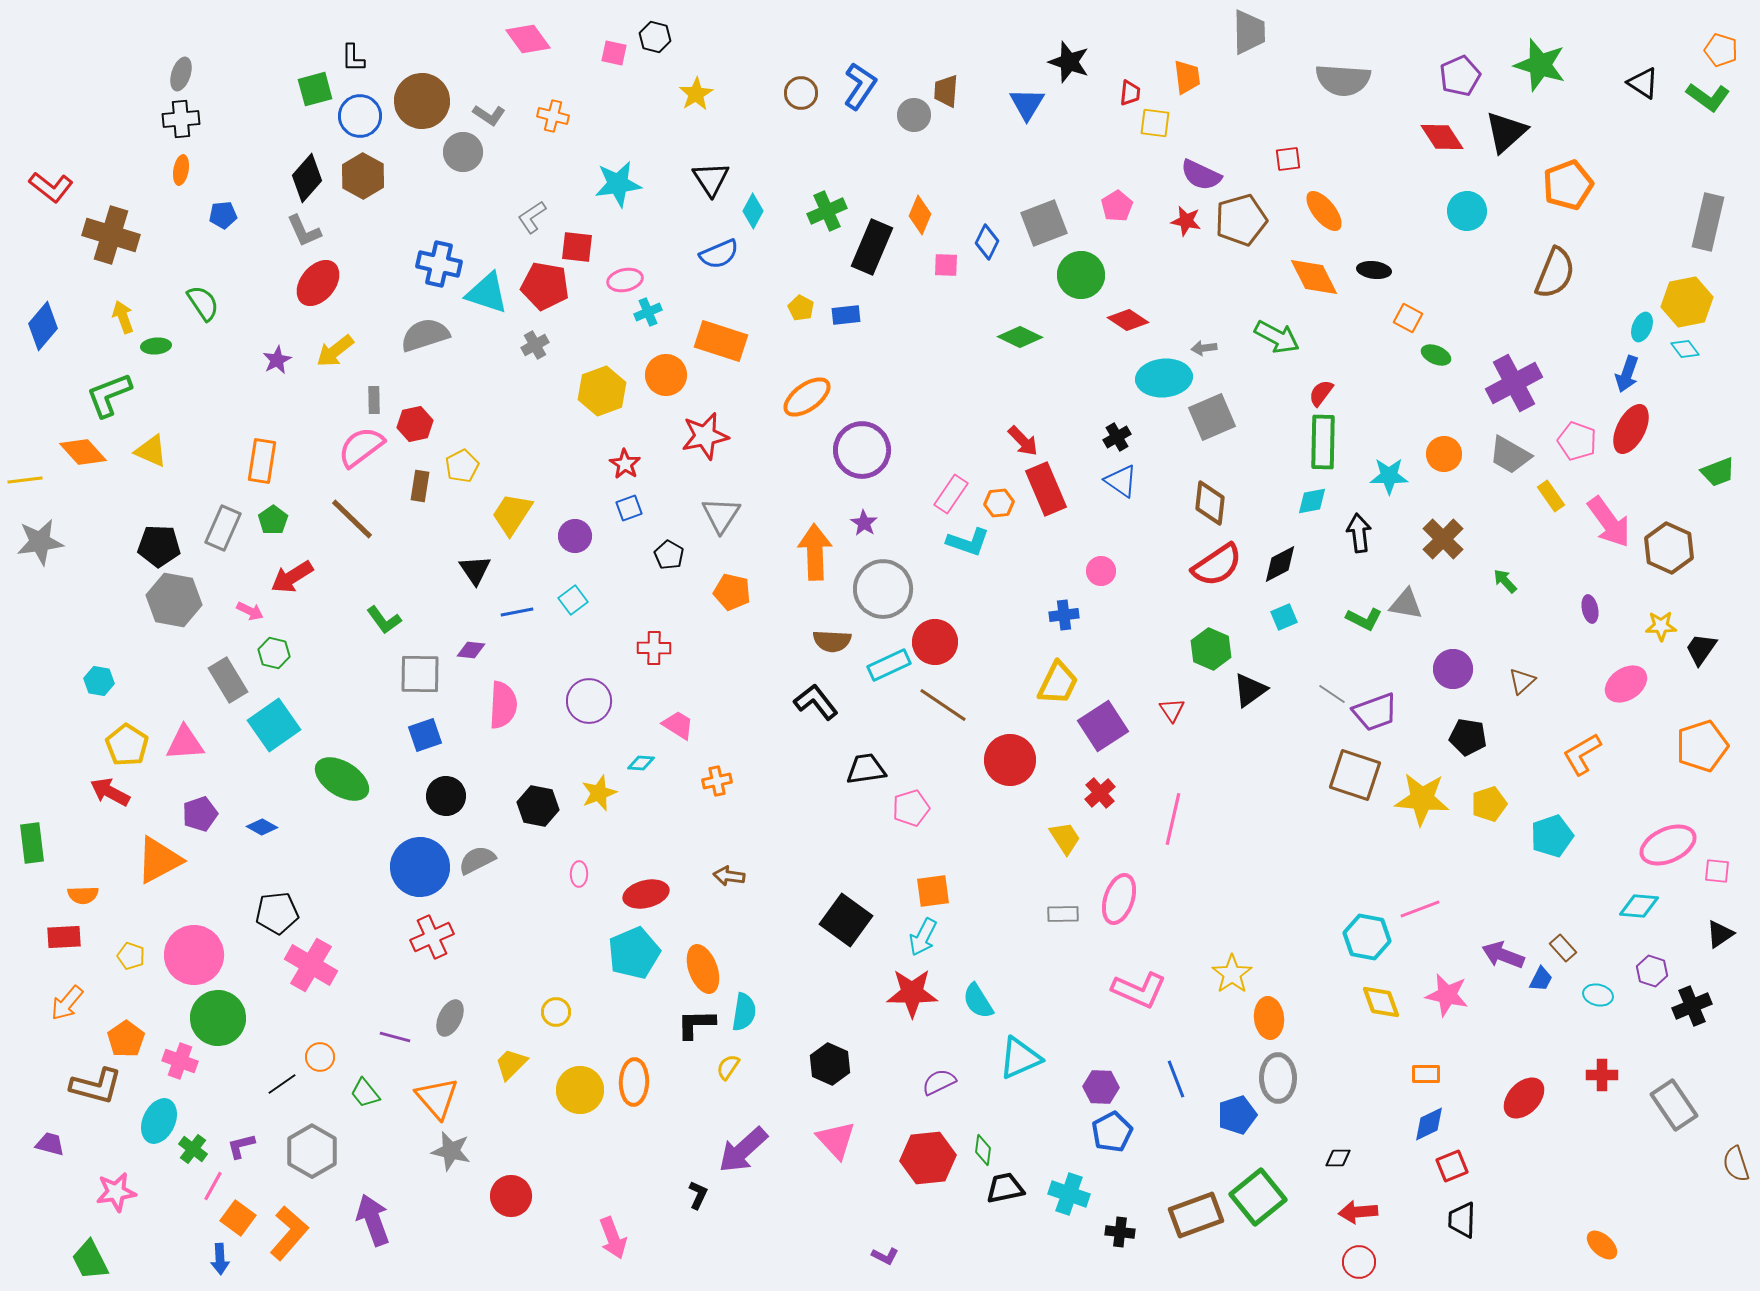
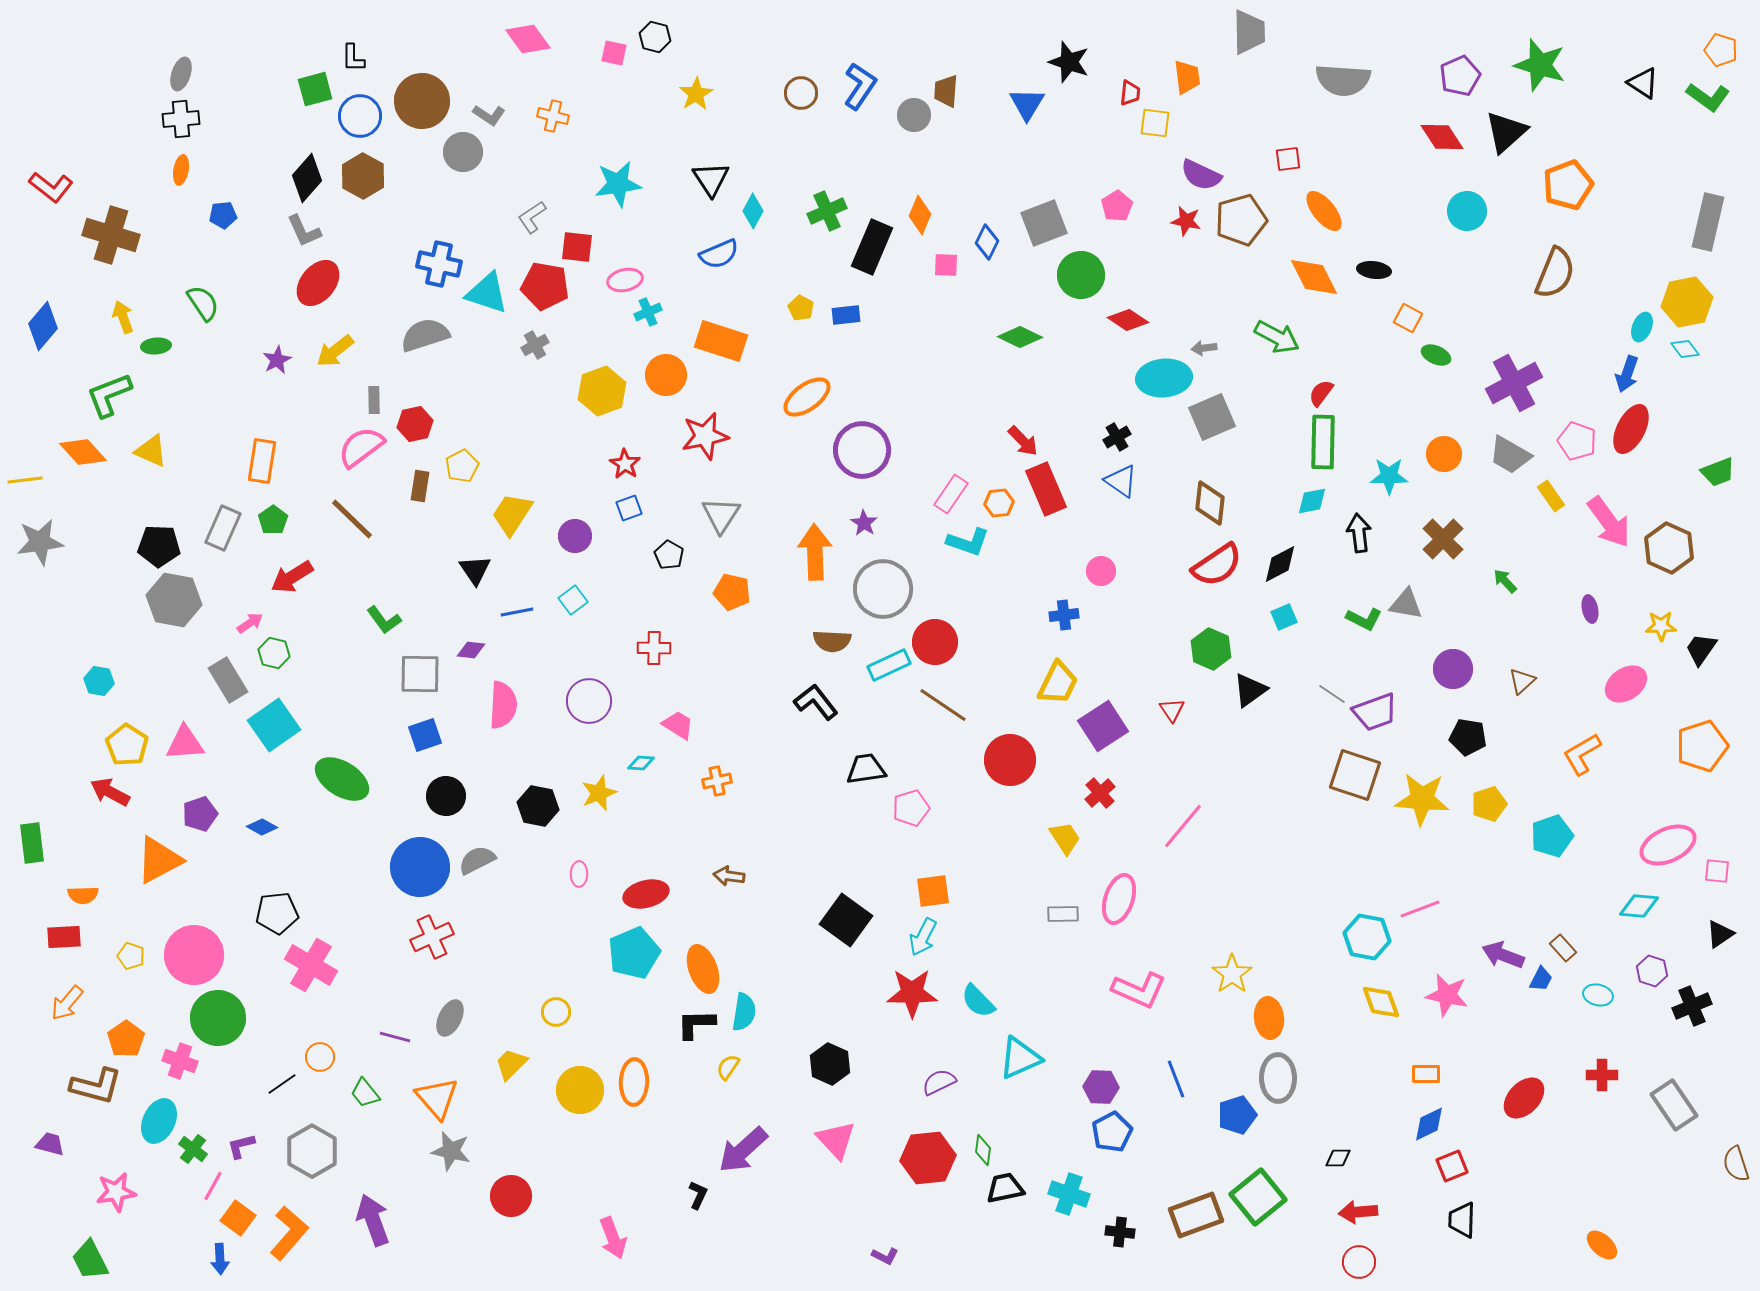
pink arrow at (250, 611): moved 12 px down; rotated 60 degrees counterclockwise
pink line at (1173, 819): moved 10 px right, 7 px down; rotated 27 degrees clockwise
cyan semicircle at (978, 1001): rotated 12 degrees counterclockwise
